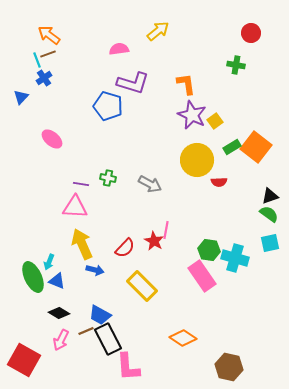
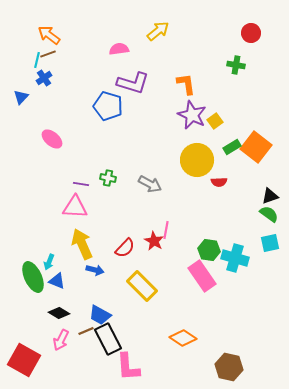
cyan line at (37, 60): rotated 35 degrees clockwise
